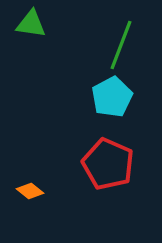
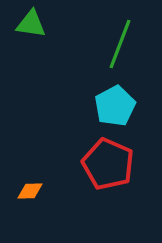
green line: moved 1 px left, 1 px up
cyan pentagon: moved 3 px right, 9 px down
orange diamond: rotated 40 degrees counterclockwise
